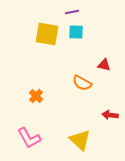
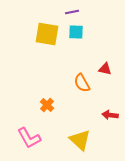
red triangle: moved 1 px right, 4 px down
orange semicircle: rotated 30 degrees clockwise
orange cross: moved 11 px right, 9 px down
